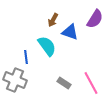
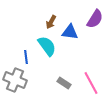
brown arrow: moved 2 px left, 2 px down
blue triangle: rotated 12 degrees counterclockwise
